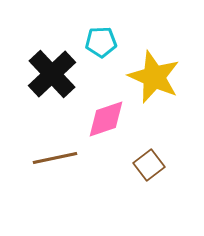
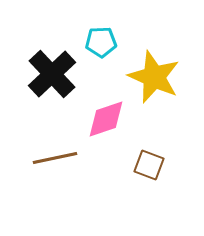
brown square: rotated 32 degrees counterclockwise
